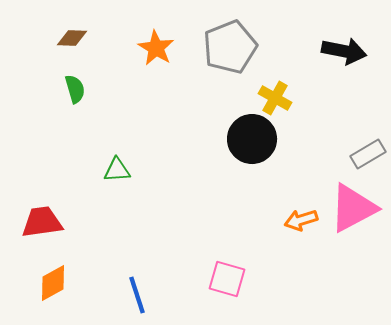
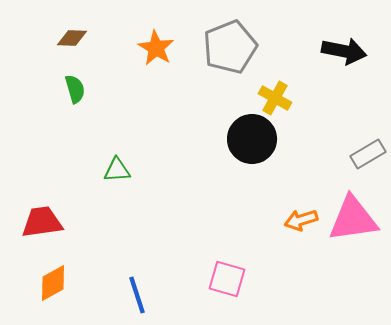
pink triangle: moved 11 px down; rotated 20 degrees clockwise
